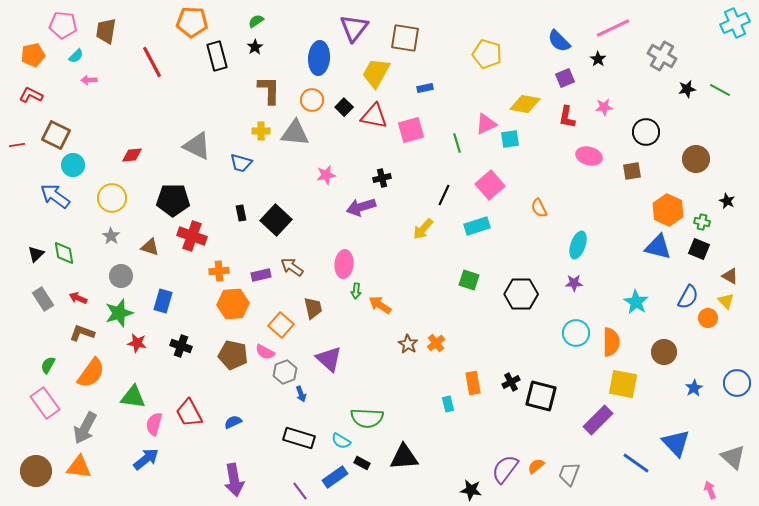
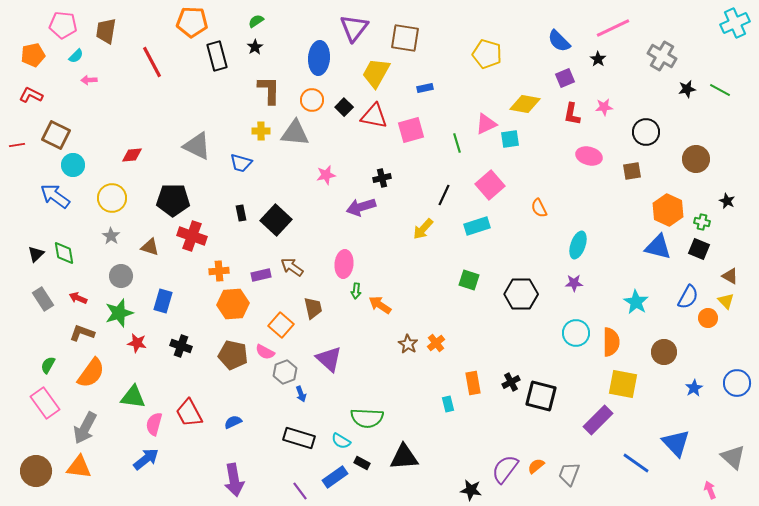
red L-shape at (567, 117): moved 5 px right, 3 px up
